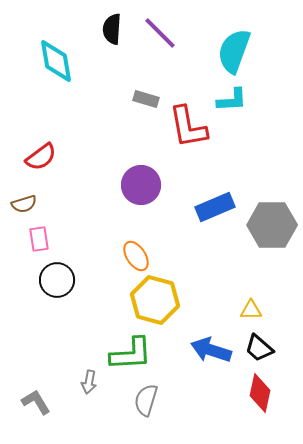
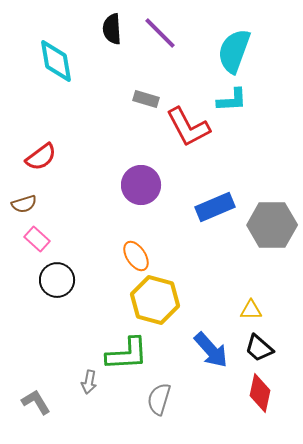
black semicircle: rotated 8 degrees counterclockwise
red L-shape: rotated 18 degrees counterclockwise
pink rectangle: moved 2 px left; rotated 40 degrees counterclockwise
blue arrow: rotated 150 degrees counterclockwise
green L-shape: moved 4 px left
gray semicircle: moved 13 px right, 1 px up
